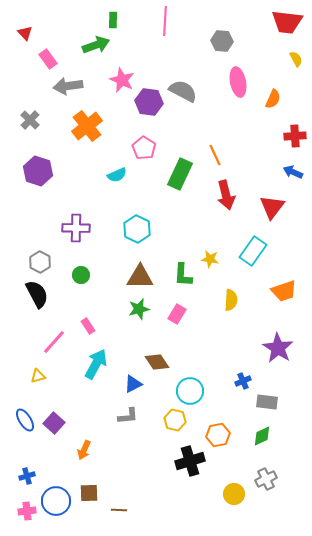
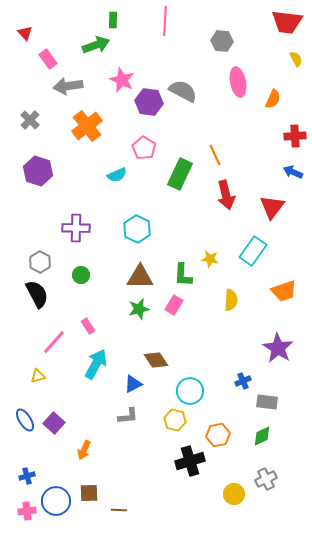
pink rectangle at (177, 314): moved 3 px left, 9 px up
brown diamond at (157, 362): moved 1 px left, 2 px up
